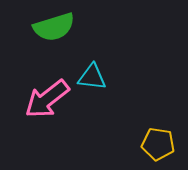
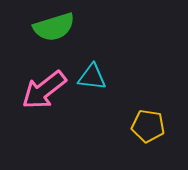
pink arrow: moved 3 px left, 9 px up
yellow pentagon: moved 10 px left, 18 px up
